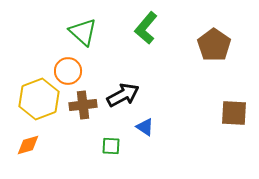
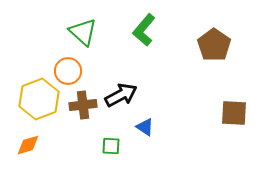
green L-shape: moved 2 px left, 2 px down
black arrow: moved 2 px left
